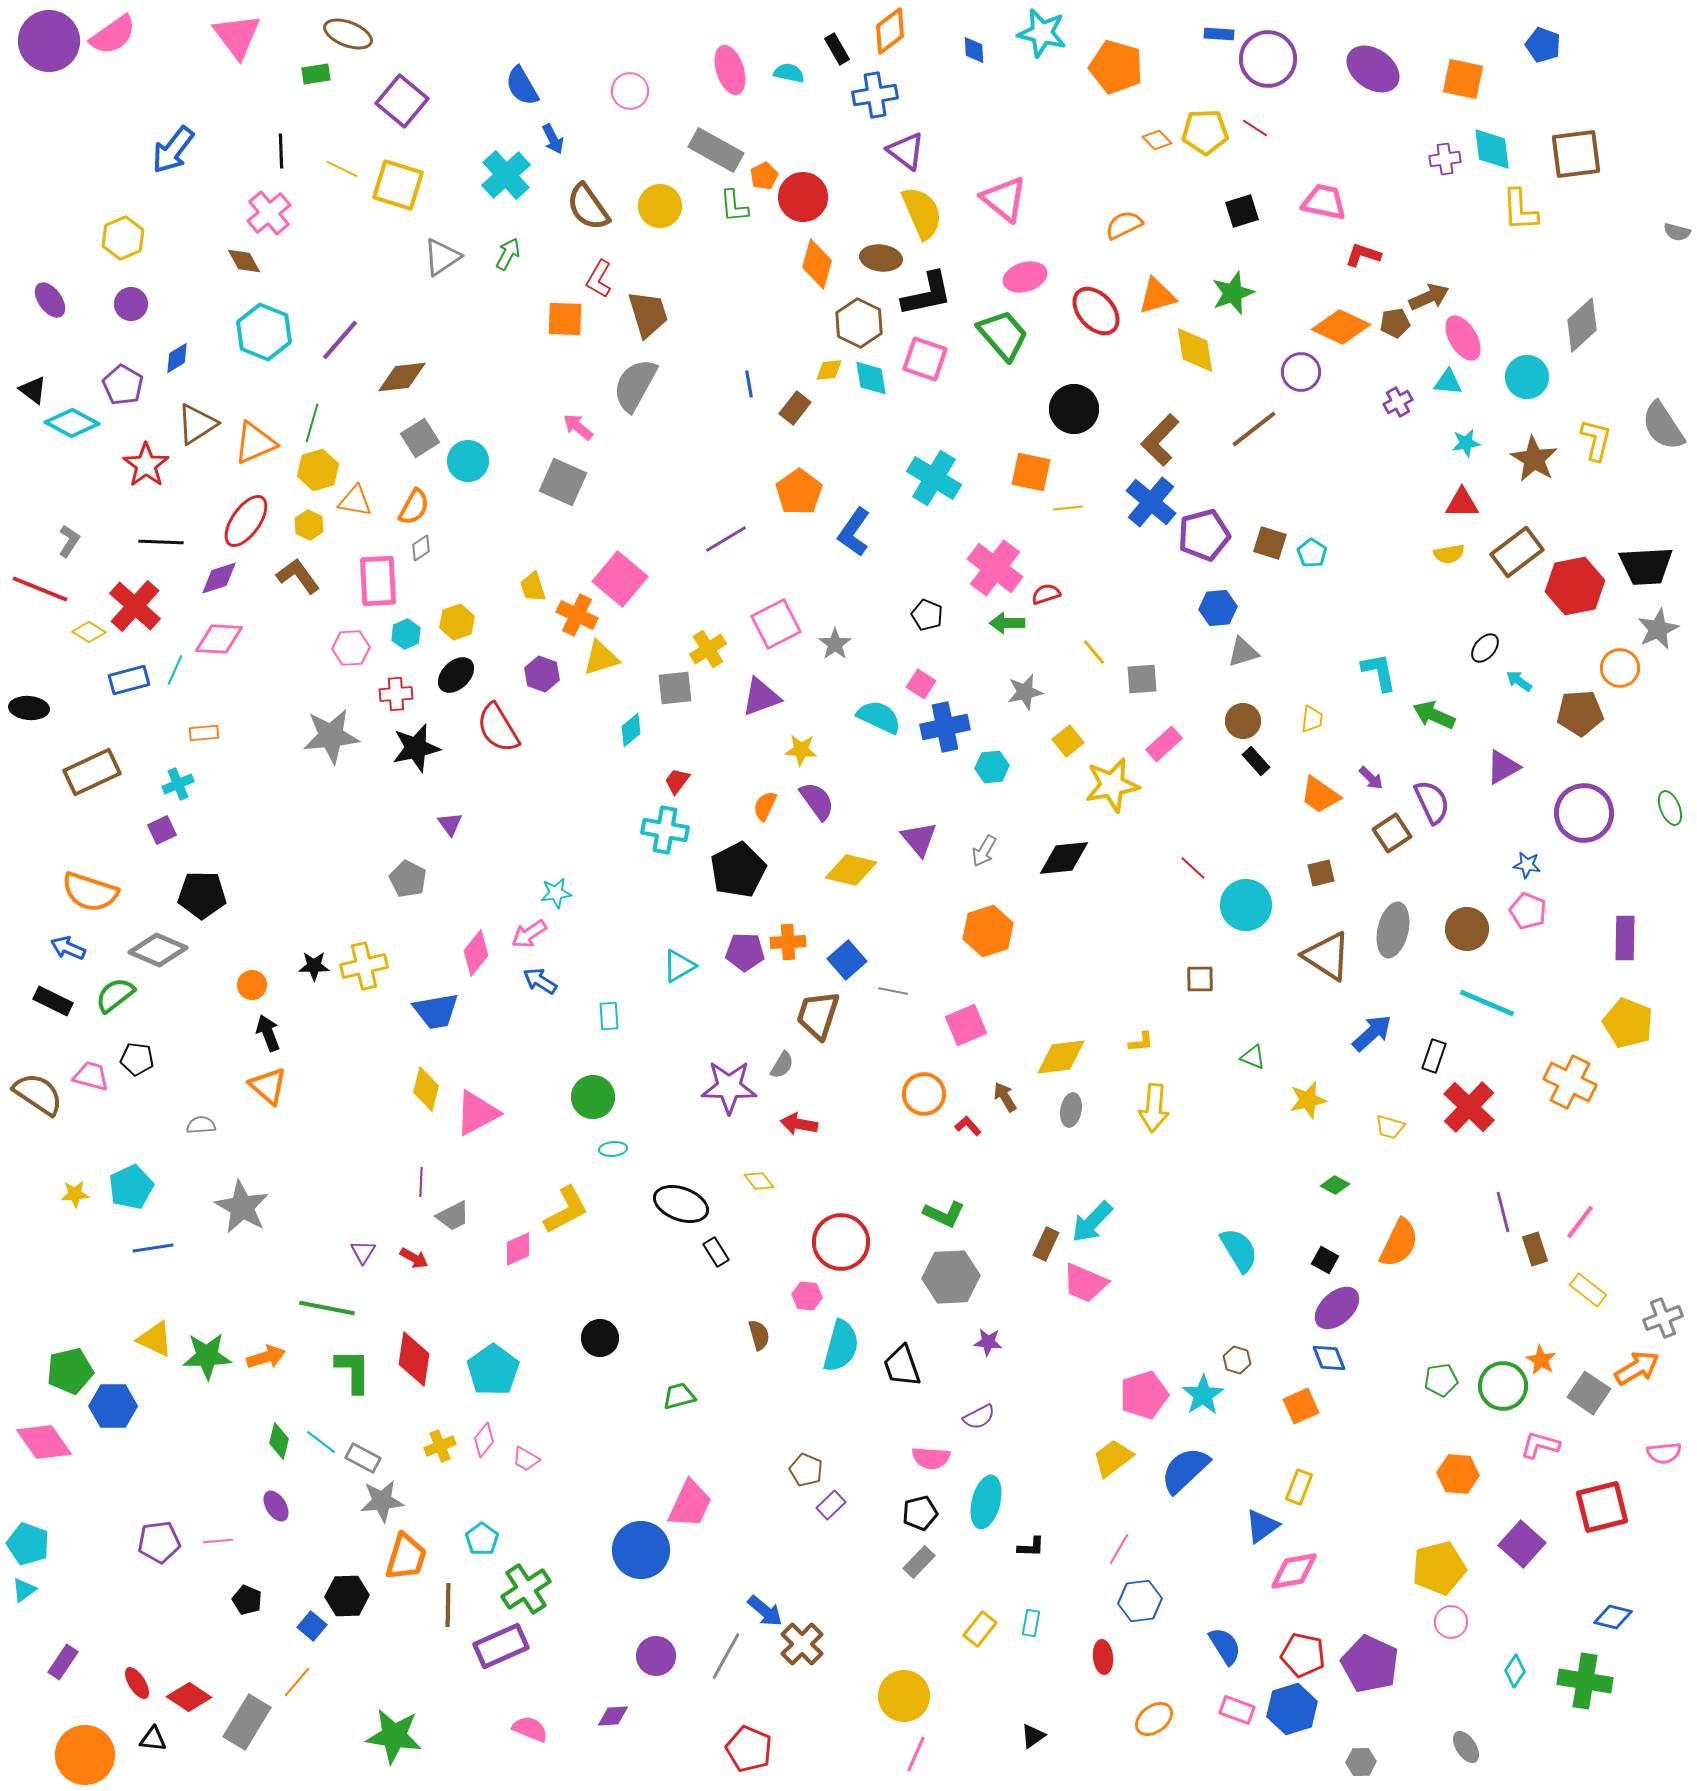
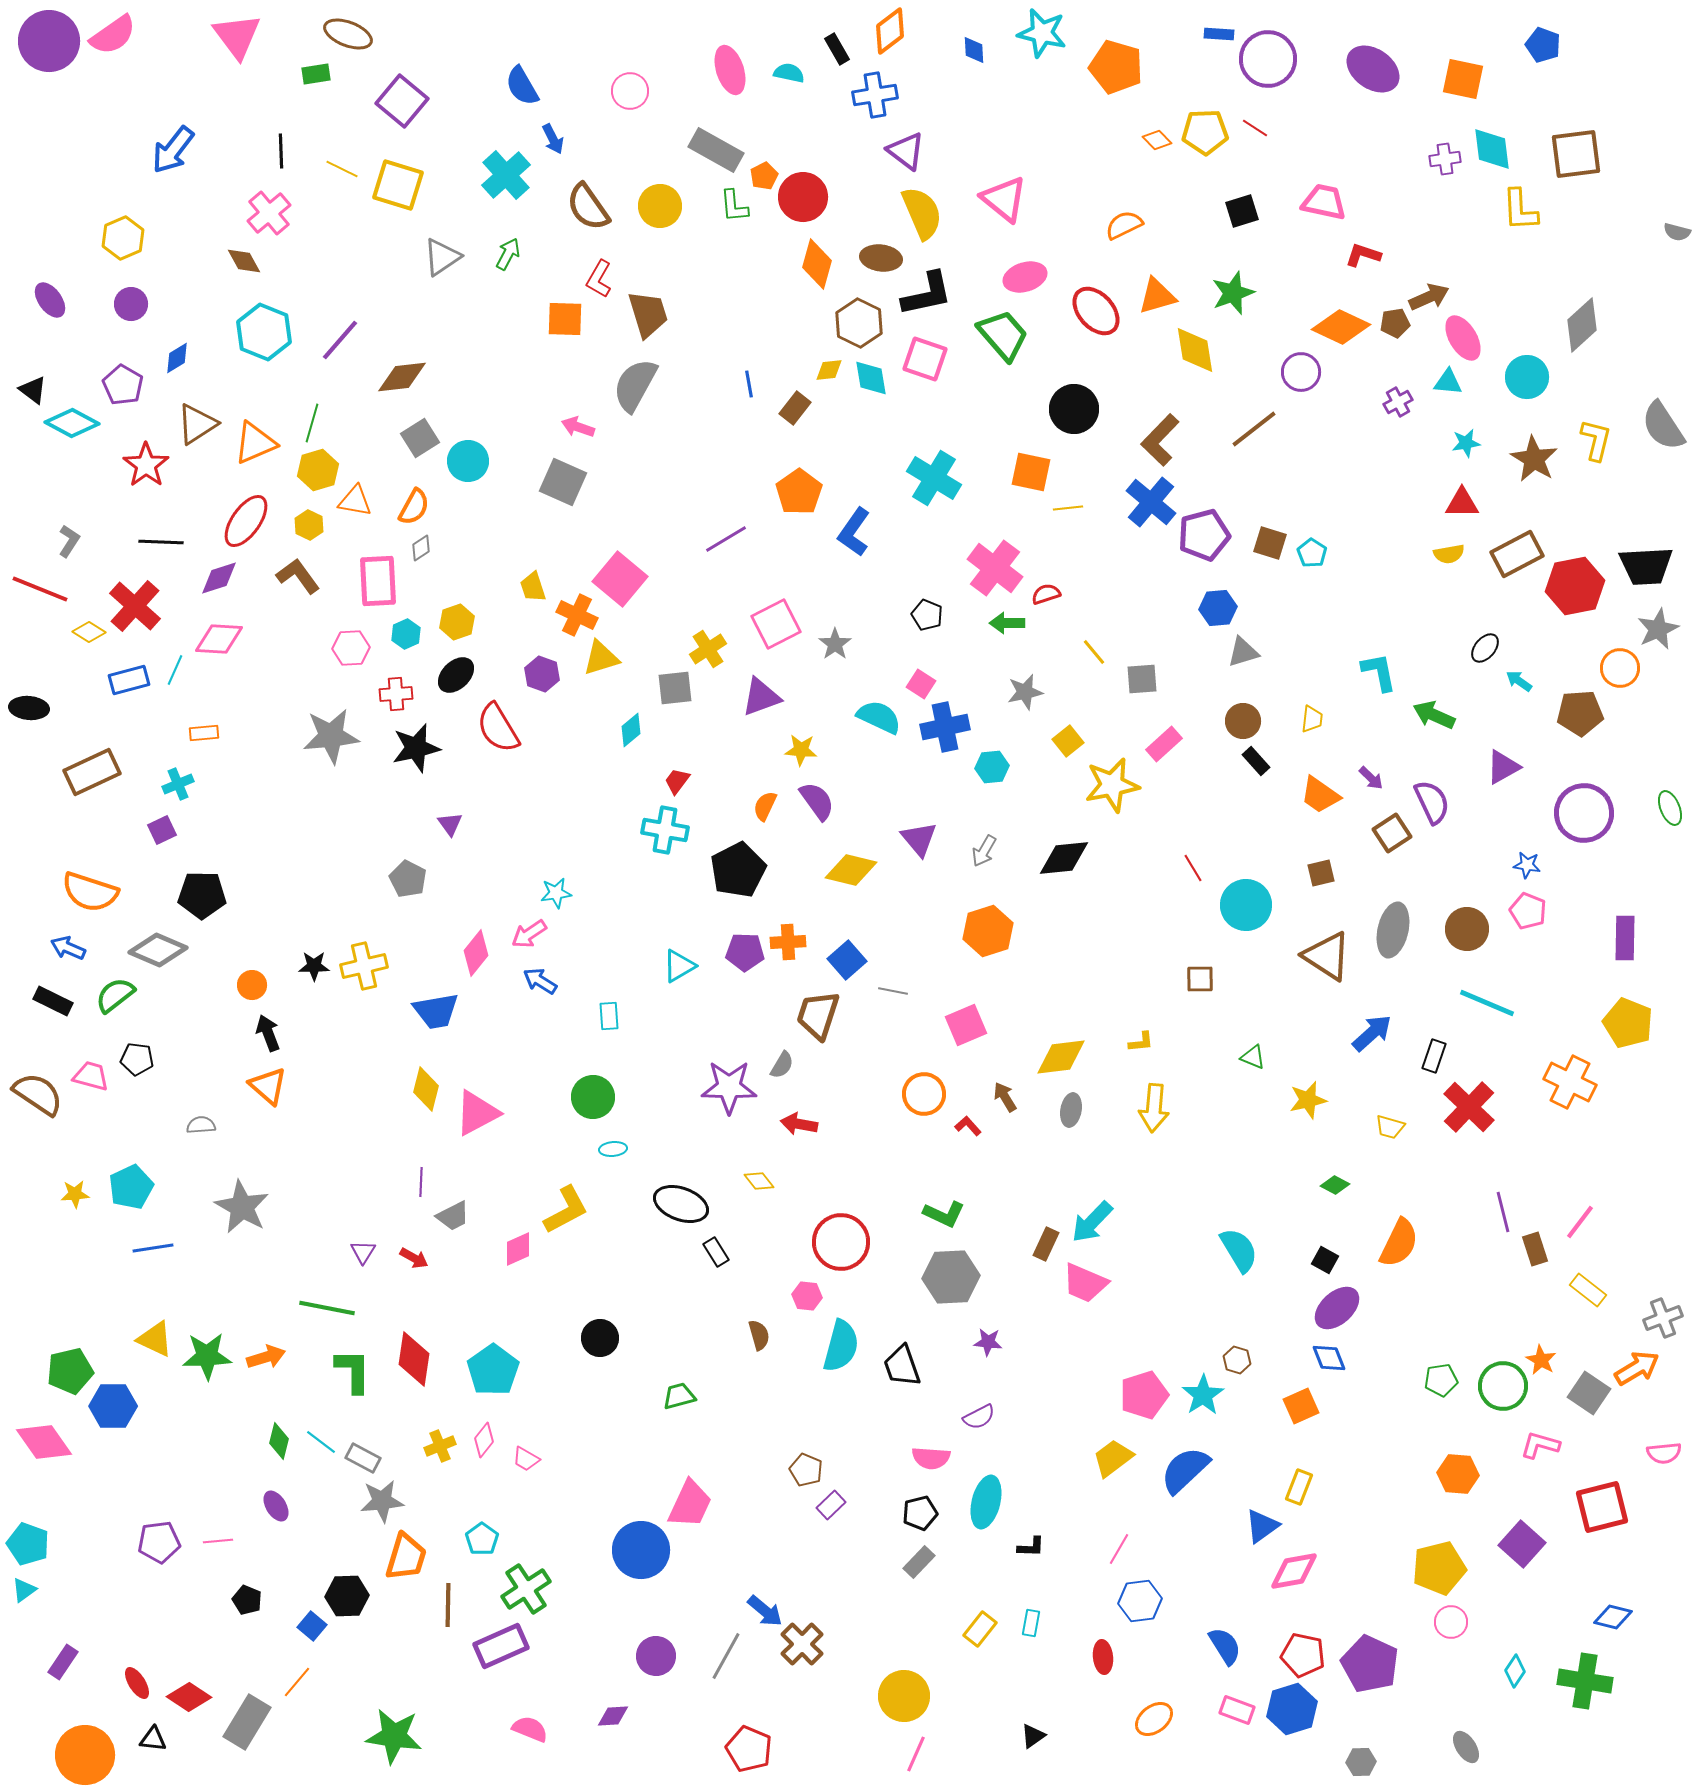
pink arrow at (578, 427): rotated 20 degrees counterclockwise
brown rectangle at (1517, 552): moved 2 px down; rotated 9 degrees clockwise
red line at (1193, 868): rotated 16 degrees clockwise
